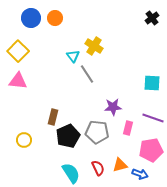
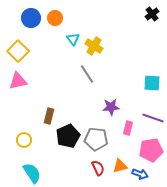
black cross: moved 4 px up
cyan triangle: moved 17 px up
pink triangle: rotated 18 degrees counterclockwise
purple star: moved 2 px left
brown rectangle: moved 4 px left, 1 px up
gray pentagon: moved 1 px left, 7 px down
orange triangle: moved 1 px down
cyan semicircle: moved 39 px left
